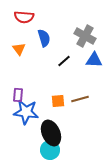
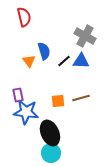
red semicircle: rotated 108 degrees counterclockwise
blue semicircle: moved 13 px down
orange triangle: moved 10 px right, 12 px down
blue triangle: moved 13 px left, 1 px down
purple rectangle: rotated 16 degrees counterclockwise
brown line: moved 1 px right, 1 px up
black ellipse: moved 1 px left
cyan circle: moved 1 px right, 3 px down
